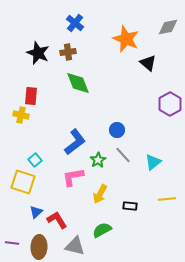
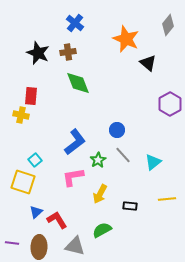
gray diamond: moved 2 px up; rotated 40 degrees counterclockwise
